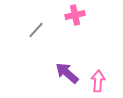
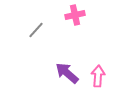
pink arrow: moved 5 px up
